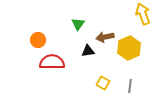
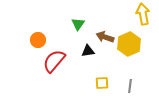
yellow arrow: rotated 10 degrees clockwise
brown arrow: rotated 30 degrees clockwise
yellow hexagon: moved 4 px up
red semicircle: moved 2 px right, 1 px up; rotated 50 degrees counterclockwise
yellow square: moved 1 px left; rotated 32 degrees counterclockwise
